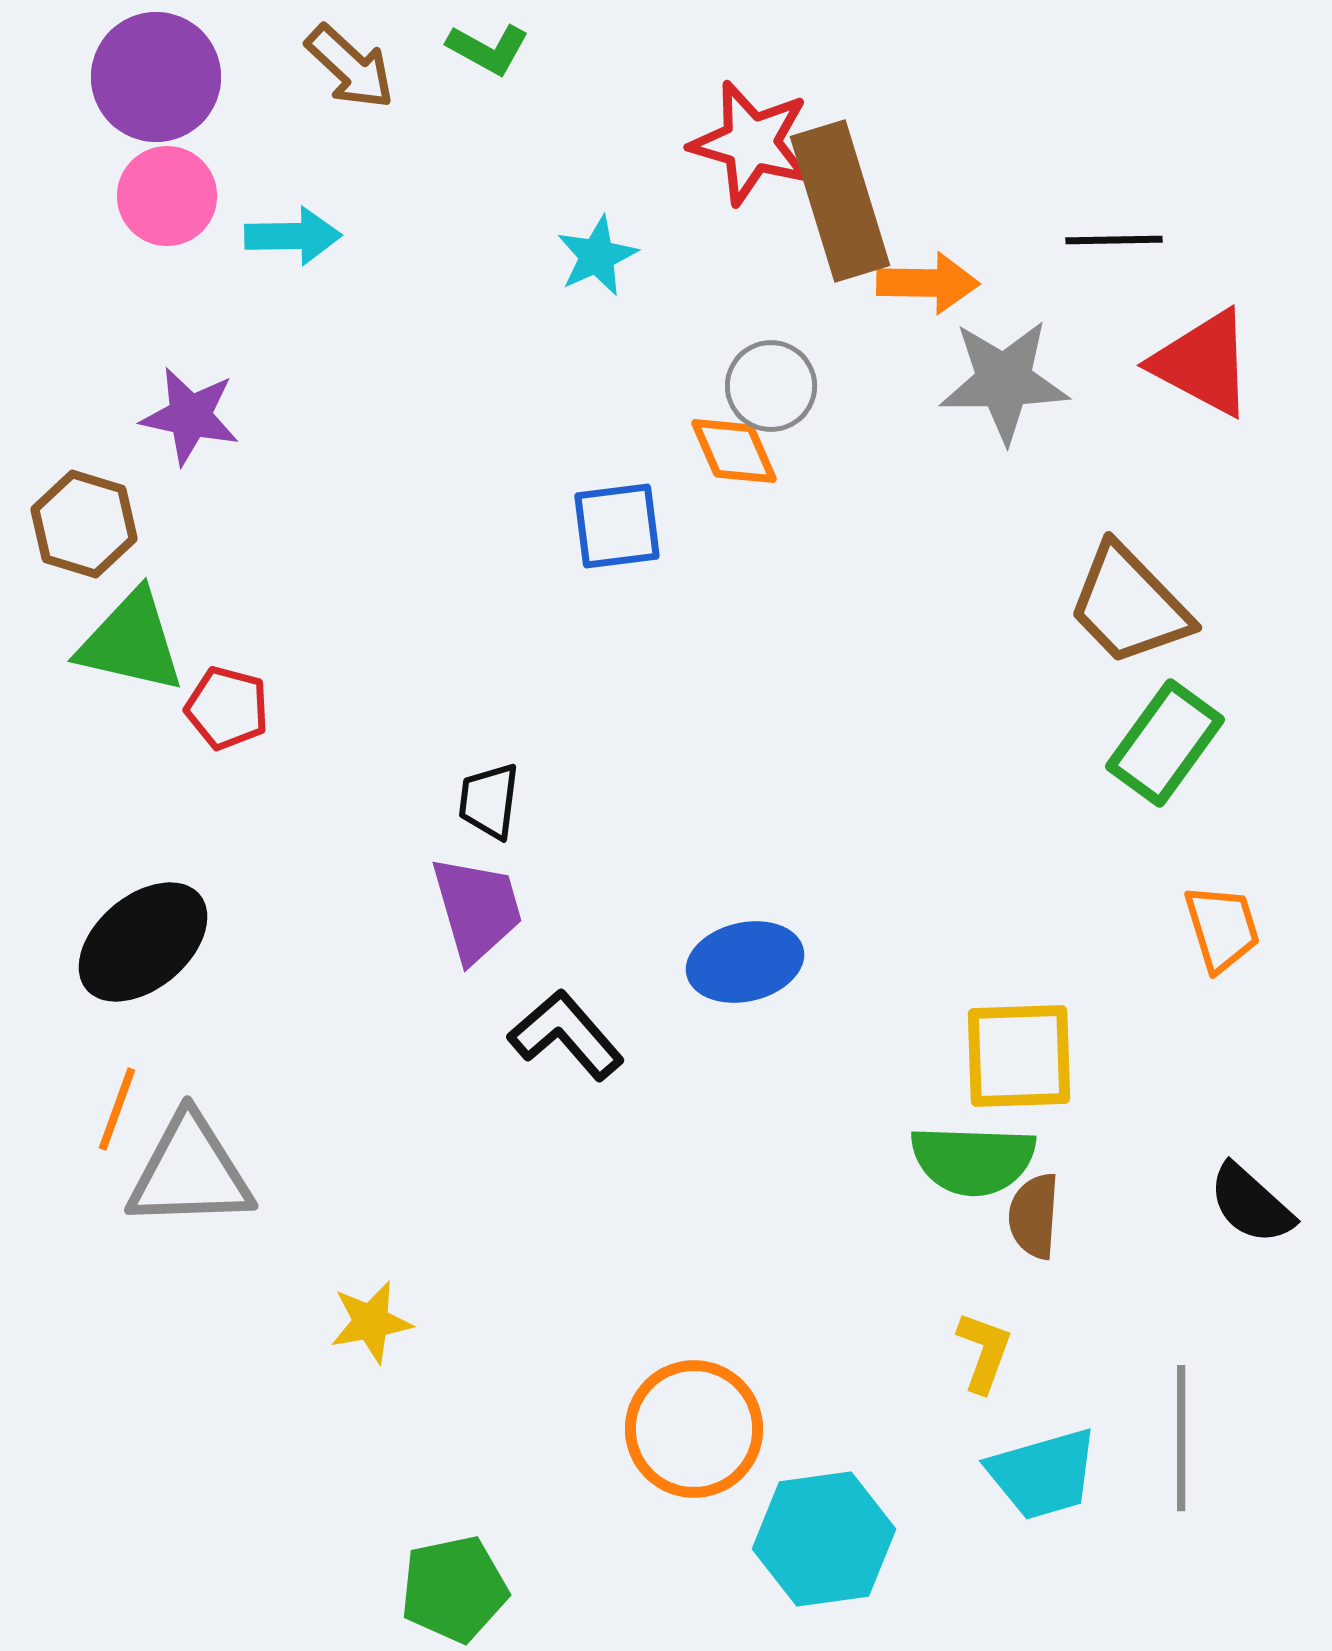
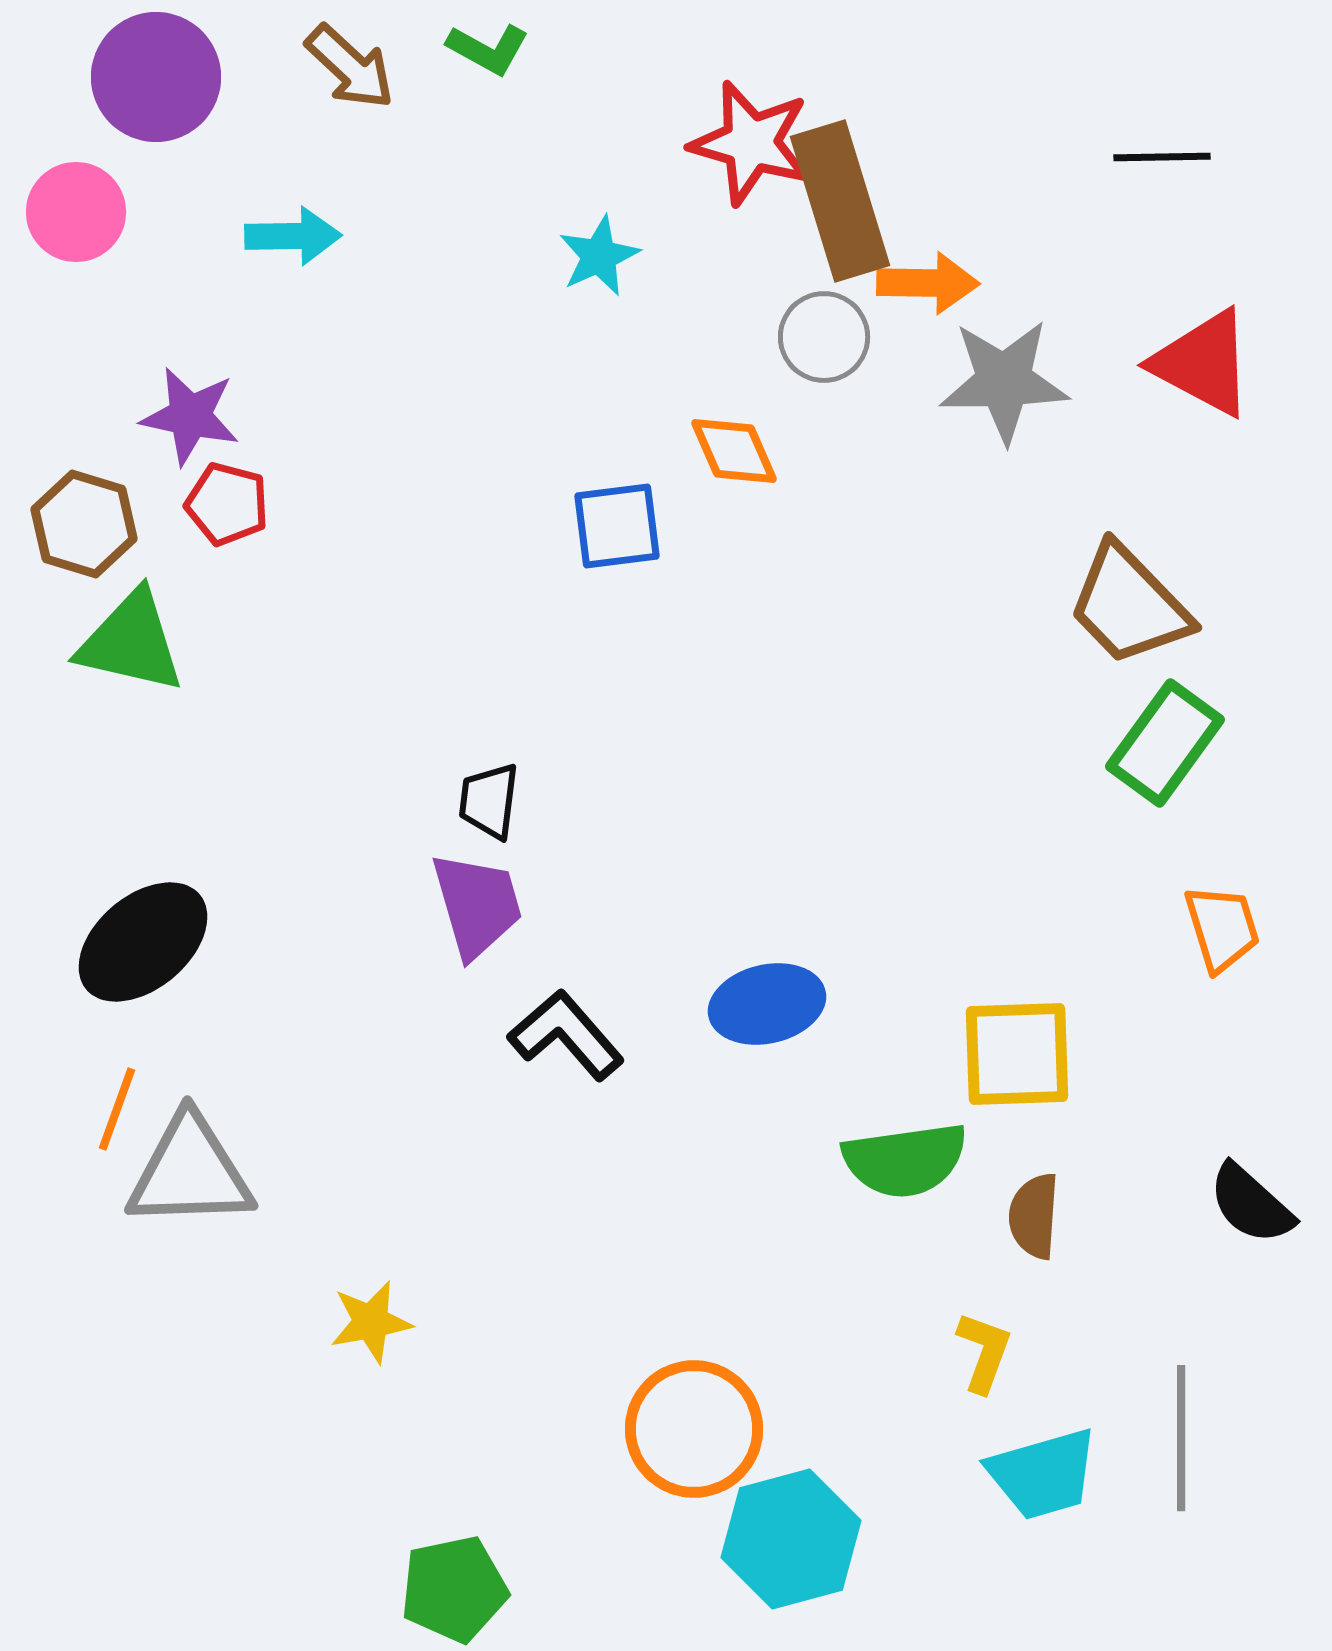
pink circle: moved 91 px left, 16 px down
black line: moved 48 px right, 83 px up
cyan star: moved 2 px right
gray circle: moved 53 px right, 49 px up
red pentagon: moved 204 px up
purple trapezoid: moved 4 px up
blue ellipse: moved 22 px right, 42 px down
yellow square: moved 2 px left, 2 px up
green semicircle: moved 68 px left; rotated 10 degrees counterclockwise
cyan hexagon: moved 33 px left; rotated 7 degrees counterclockwise
